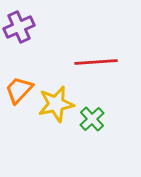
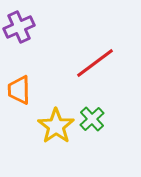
red line: moved 1 px left, 1 px down; rotated 33 degrees counterclockwise
orange trapezoid: rotated 44 degrees counterclockwise
yellow star: moved 22 px down; rotated 24 degrees counterclockwise
